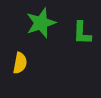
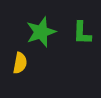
green star: moved 9 px down
